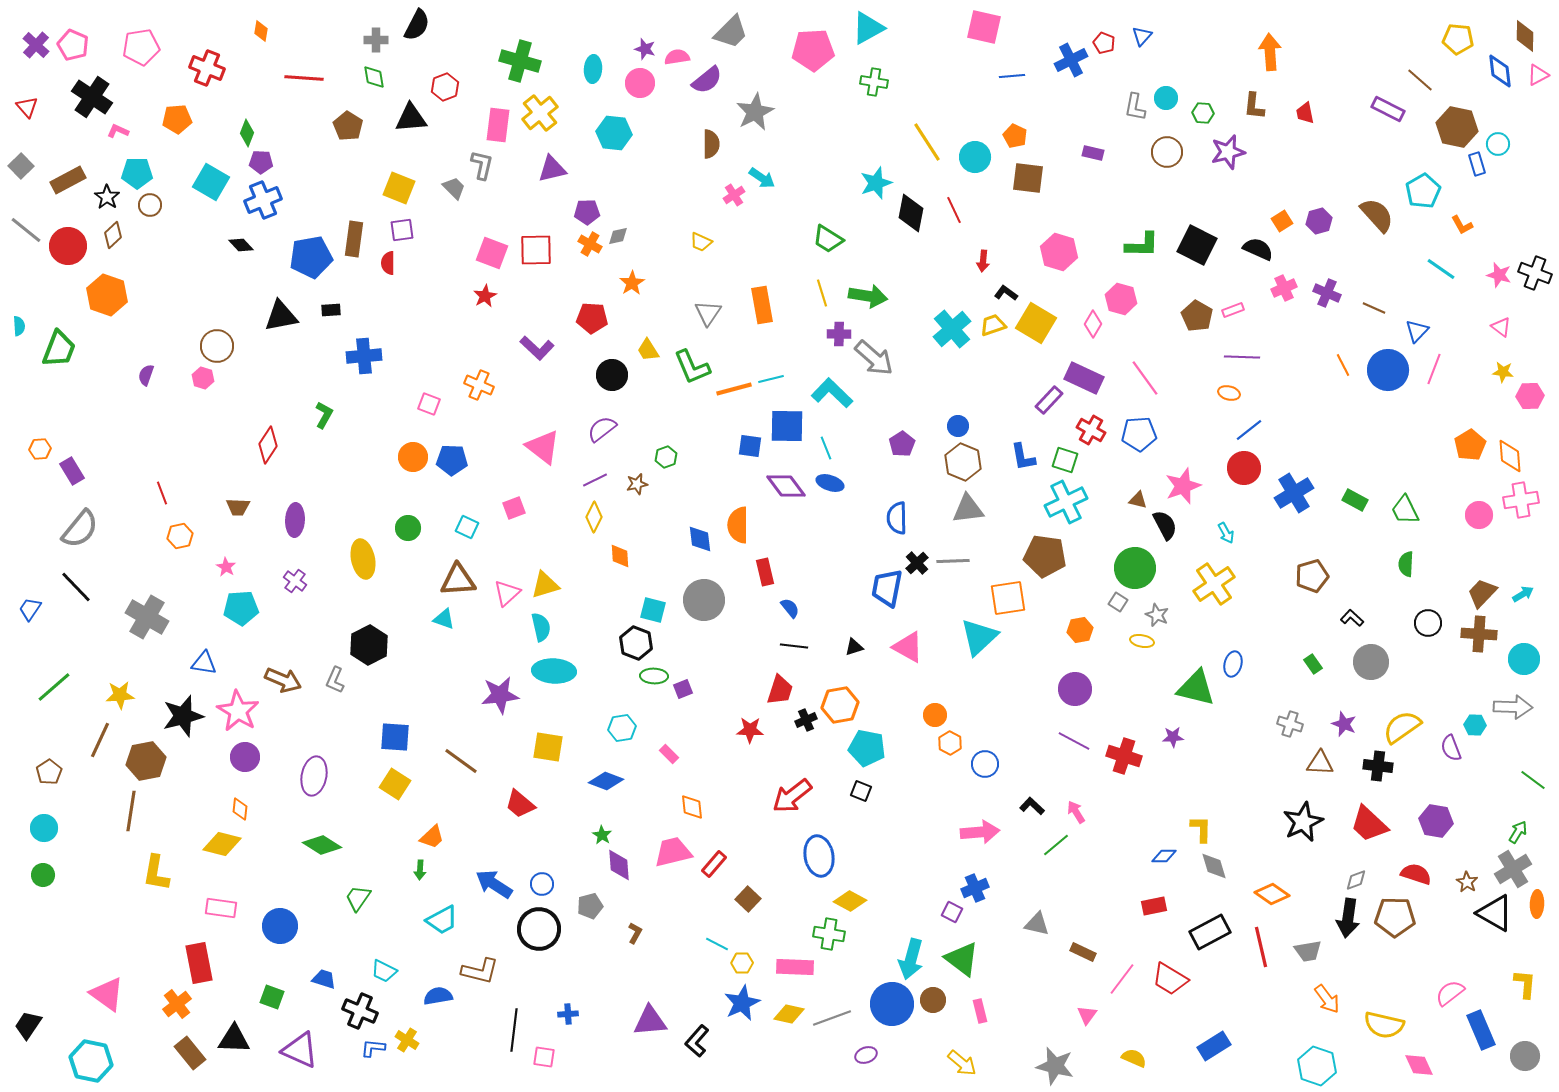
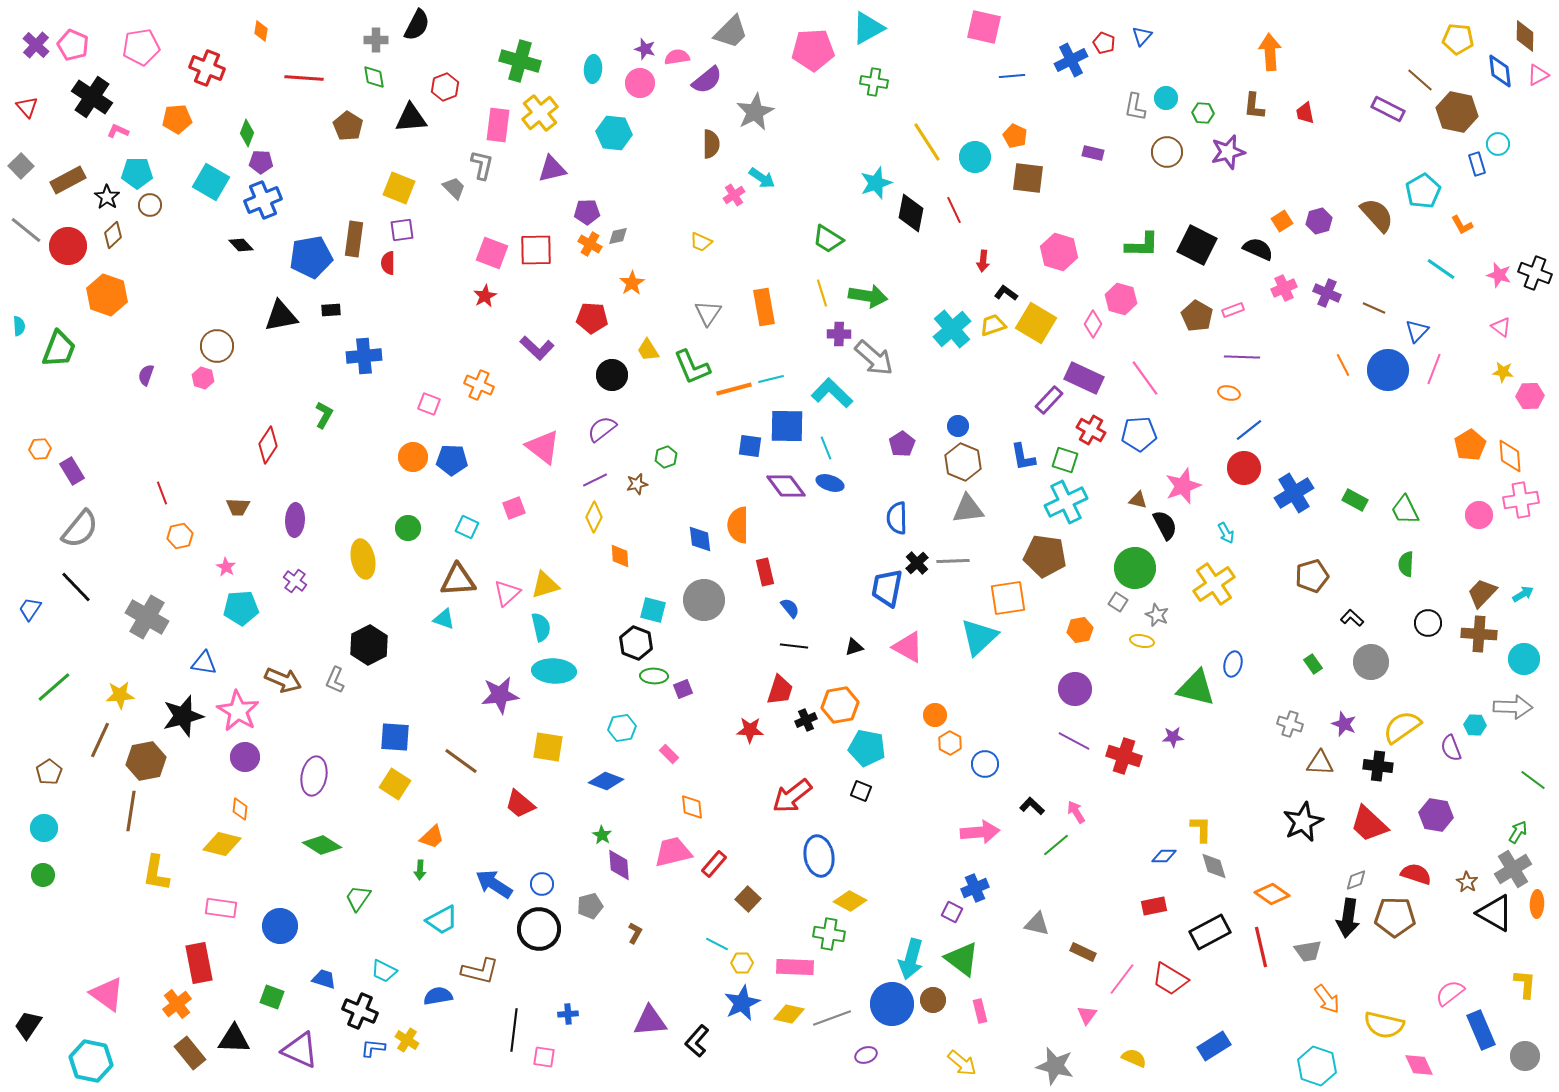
brown hexagon at (1457, 127): moved 15 px up
orange rectangle at (762, 305): moved 2 px right, 2 px down
purple hexagon at (1436, 821): moved 6 px up
